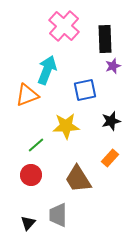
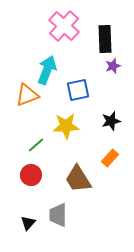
blue square: moved 7 px left
